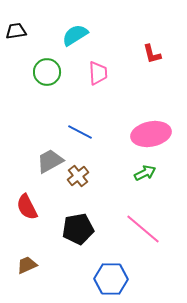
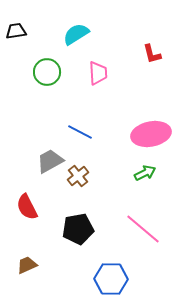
cyan semicircle: moved 1 px right, 1 px up
